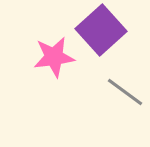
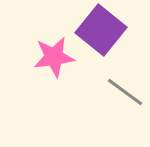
purple square: rotated 9 degrees counterclockwise
